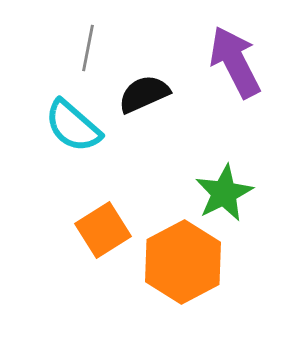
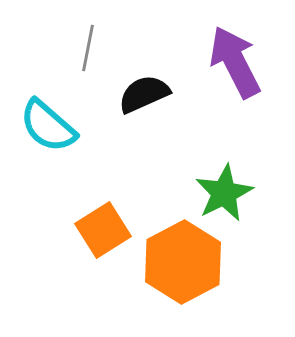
cyan semicircle: moved 25 px left
